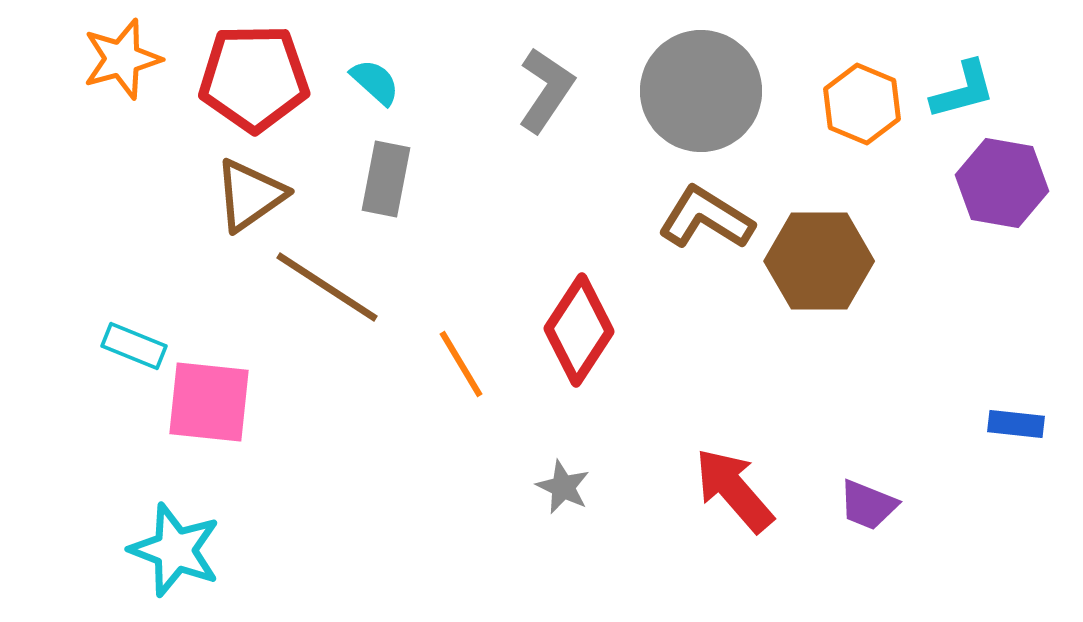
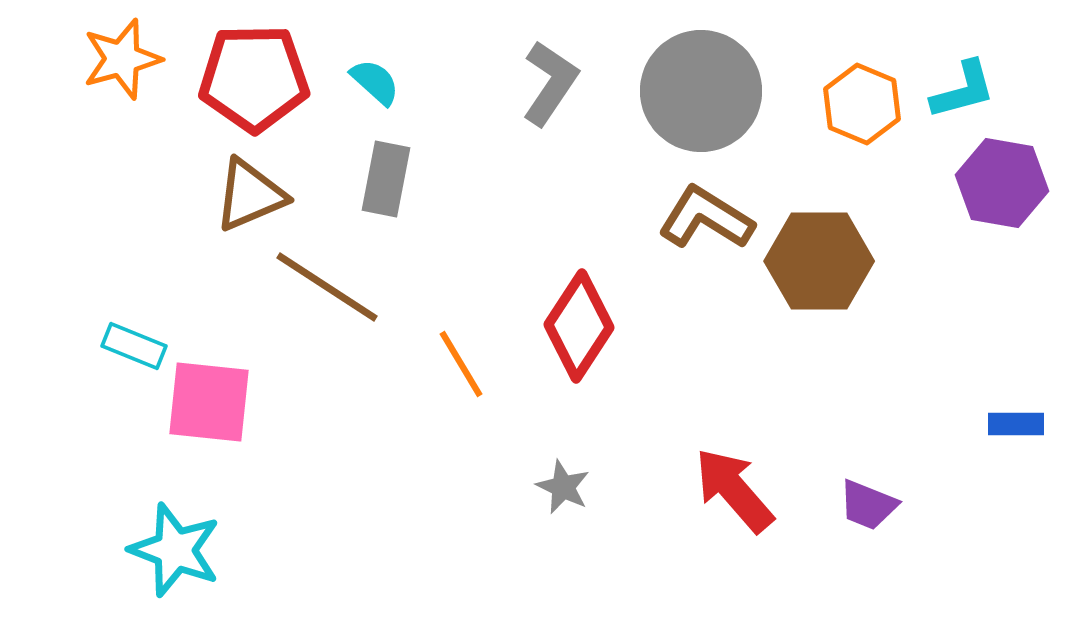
gray L-shape: moved 4 px right, 7 px up
brown triangle: rotated 12 degrees clockwise
red diamond: moved 4 px up
blue rectangle: rotated 6 degrees counterclockwise
